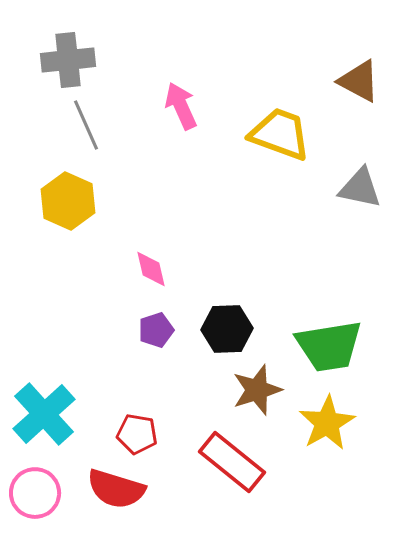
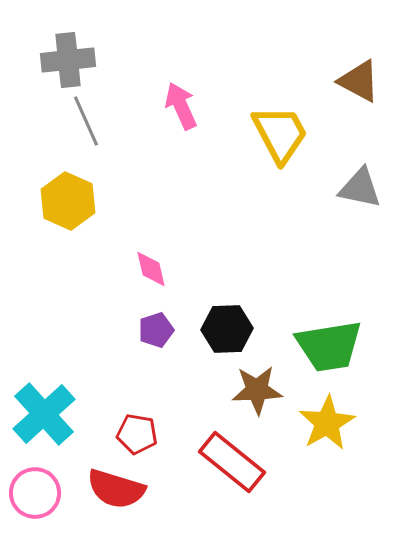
gray line: moved 4 px up
yellow trapezoid: rotated 42 degrees clockwise
brown star: rotated 15 degrees clockwise
